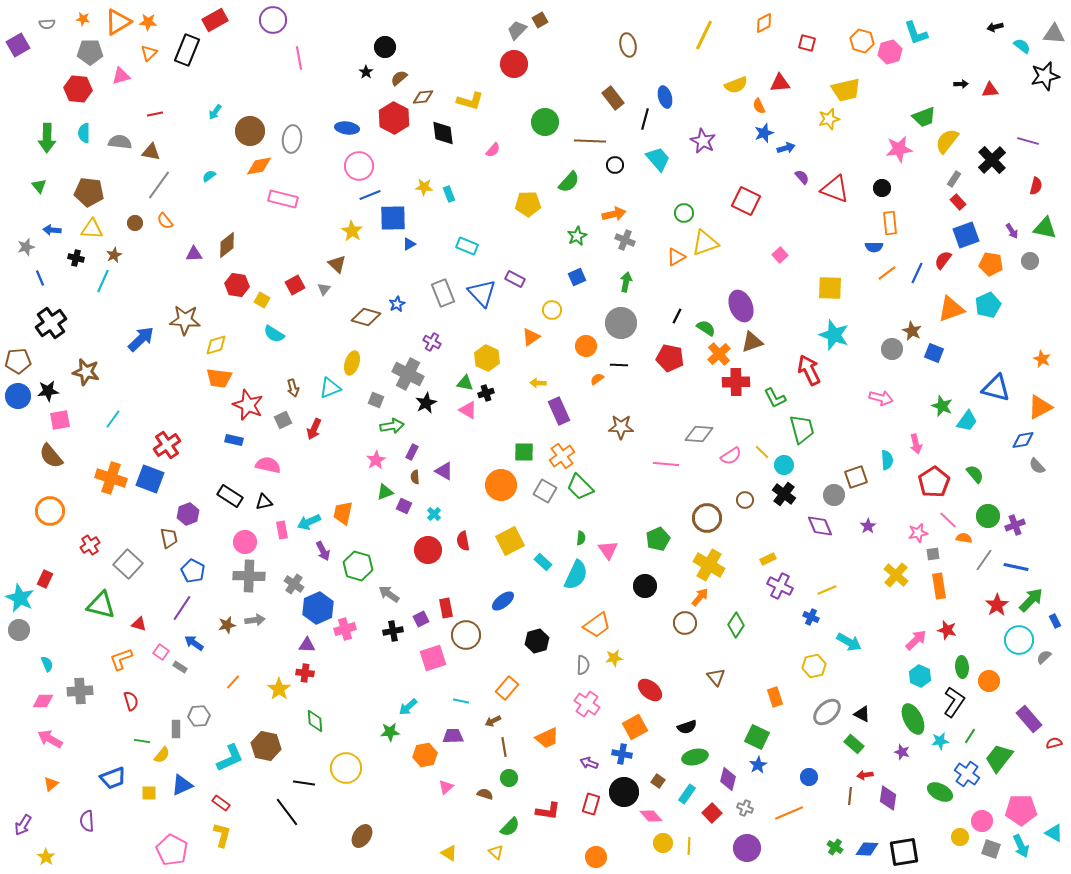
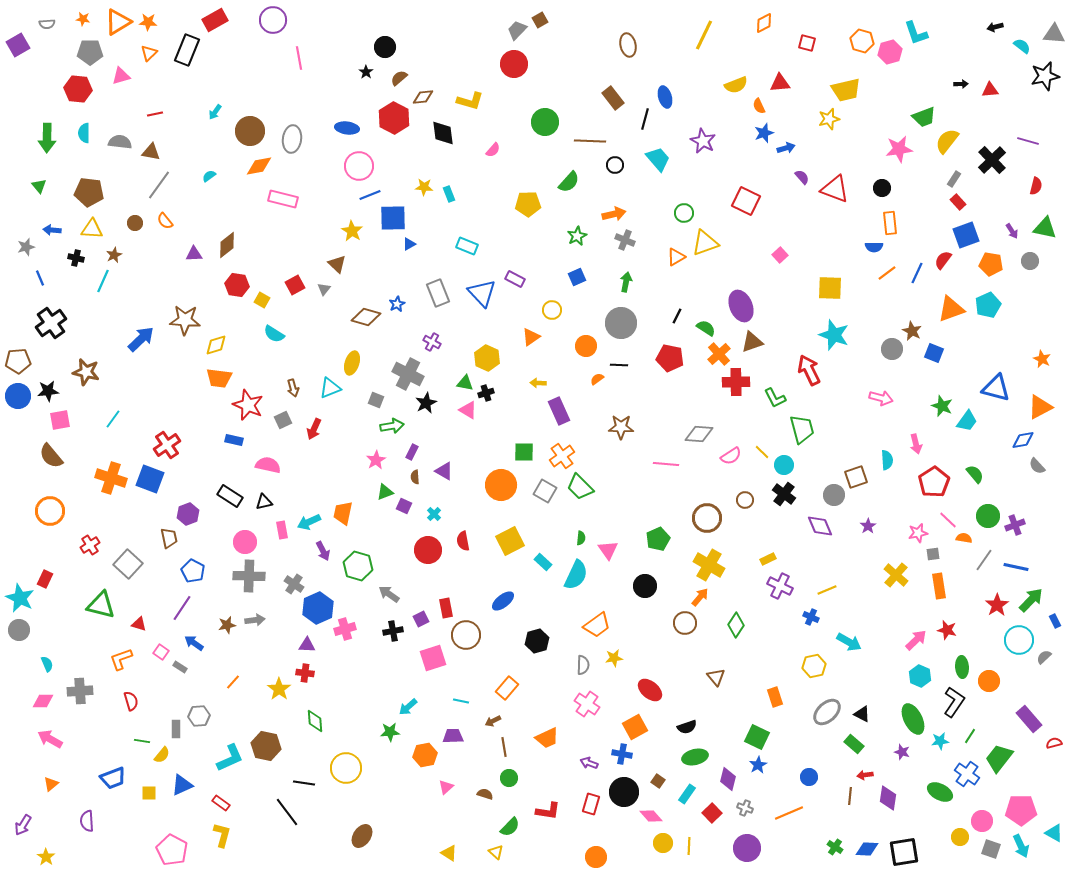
gray rectangle at (443, 293): moved 5 px left
